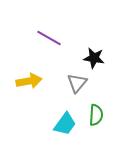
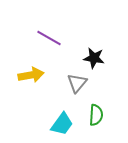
yellow arrow: moved 2 px right, 6 px up
cyan trapezoid: moved 3 px left
